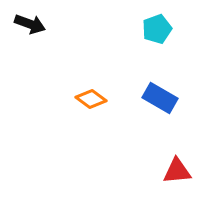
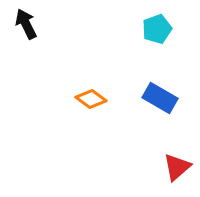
black arrow: moved 4 px left; rotated 136 degrees counterclockwise
red triangle: moved 4 px up; rotated 36 degrees counterclockwise
